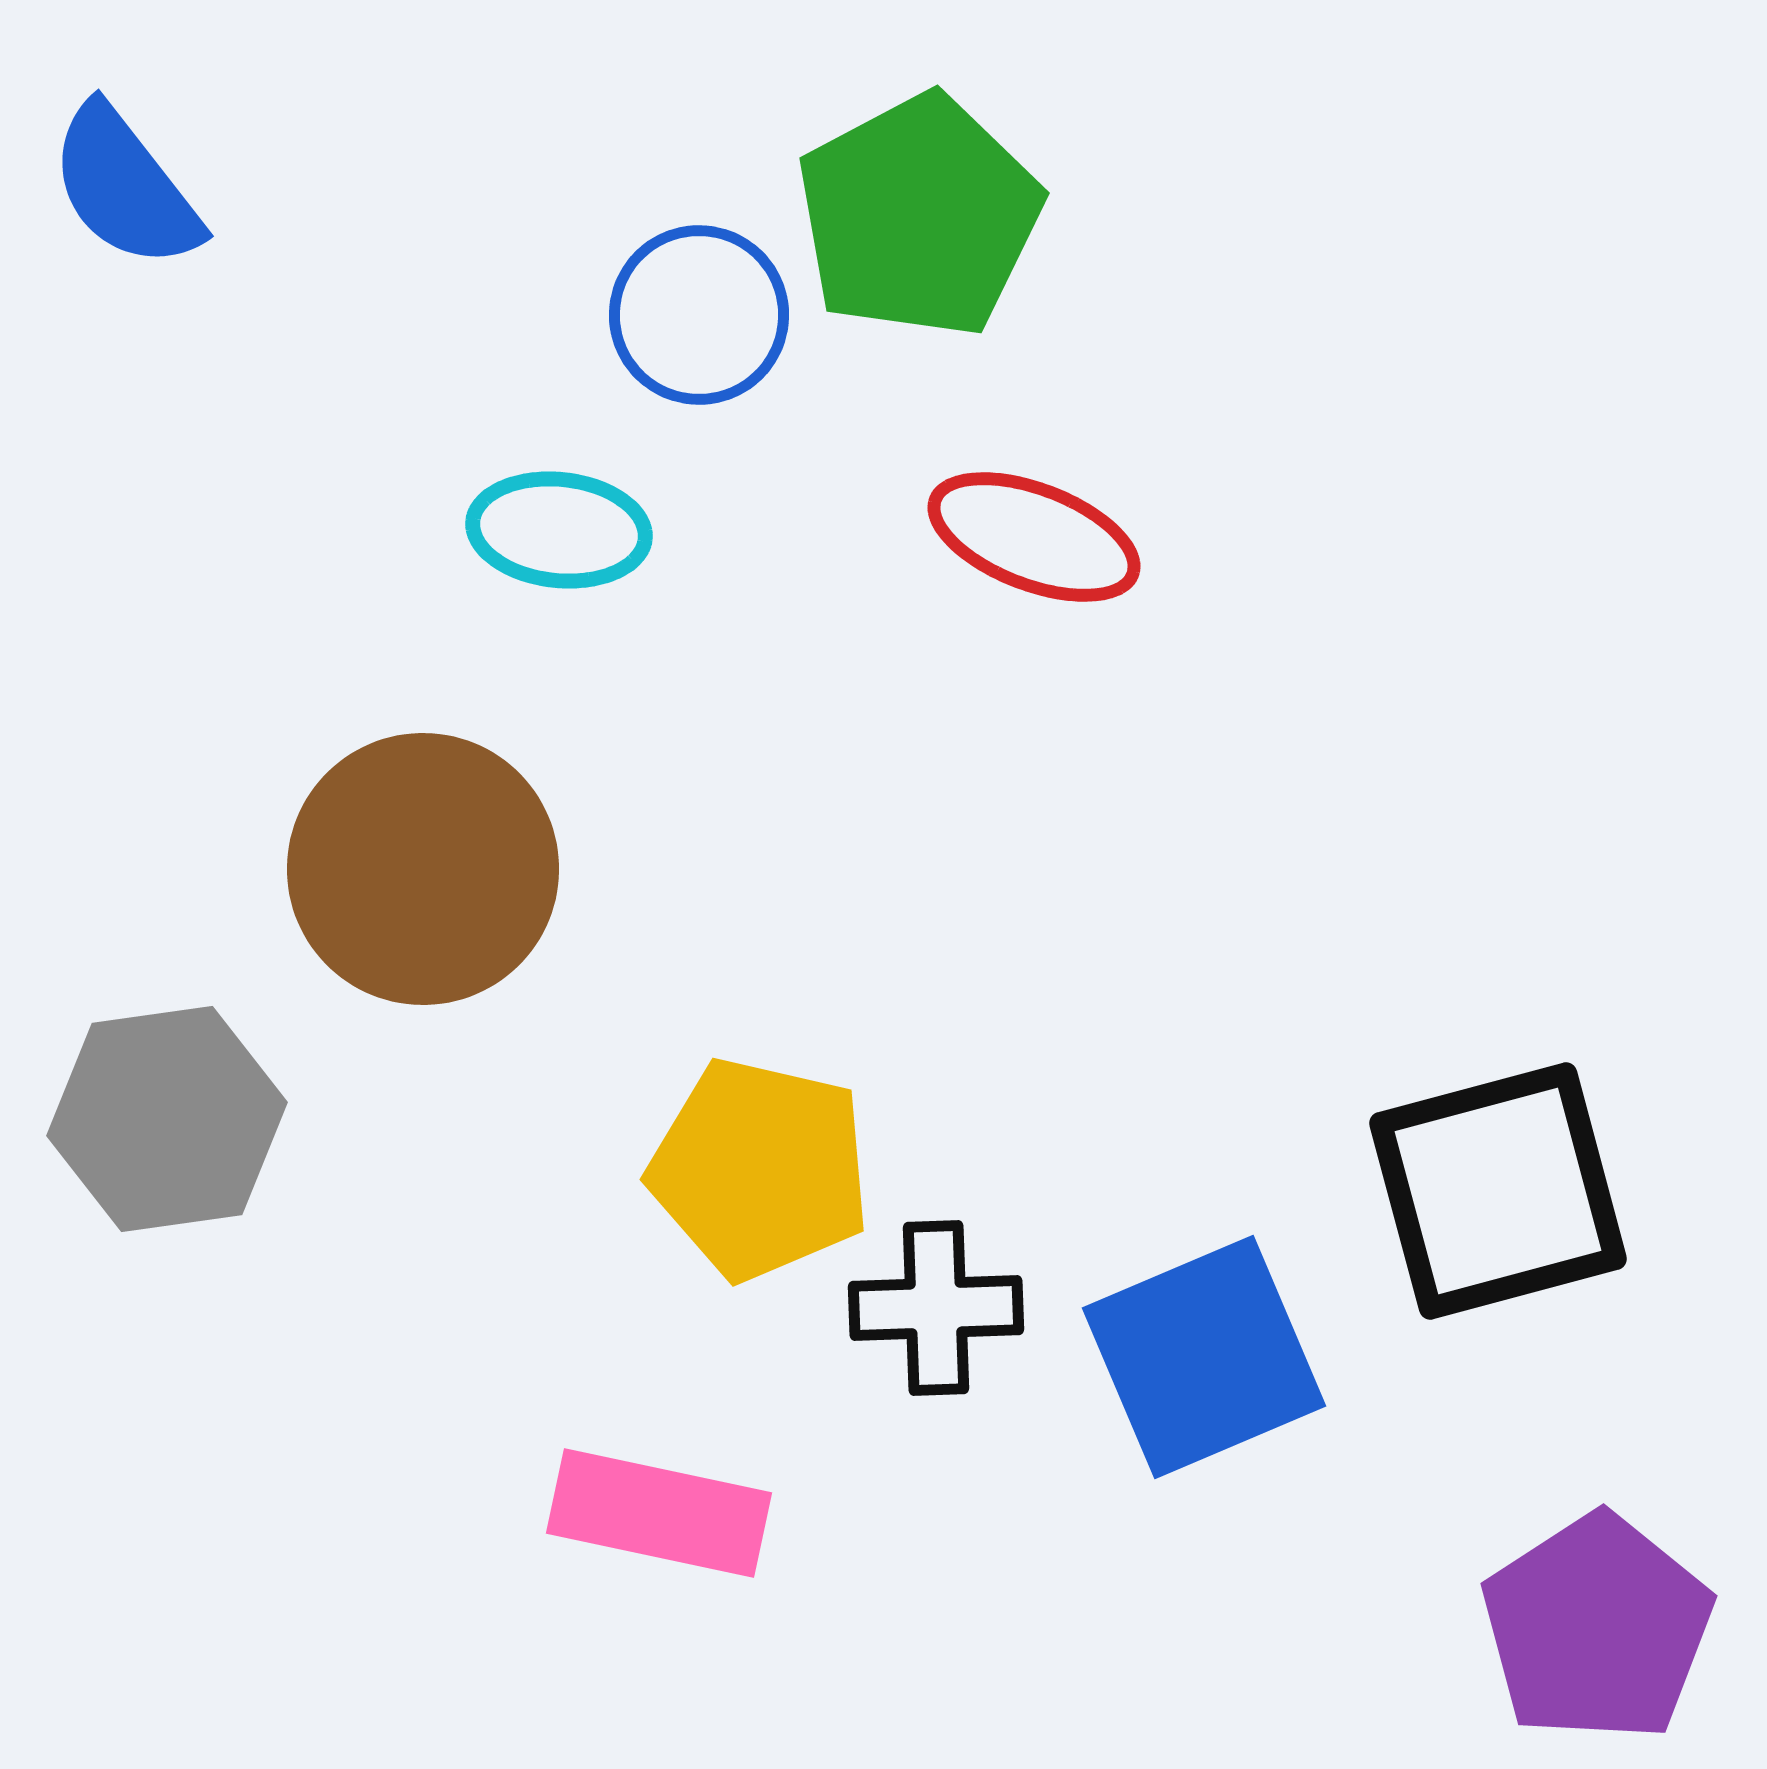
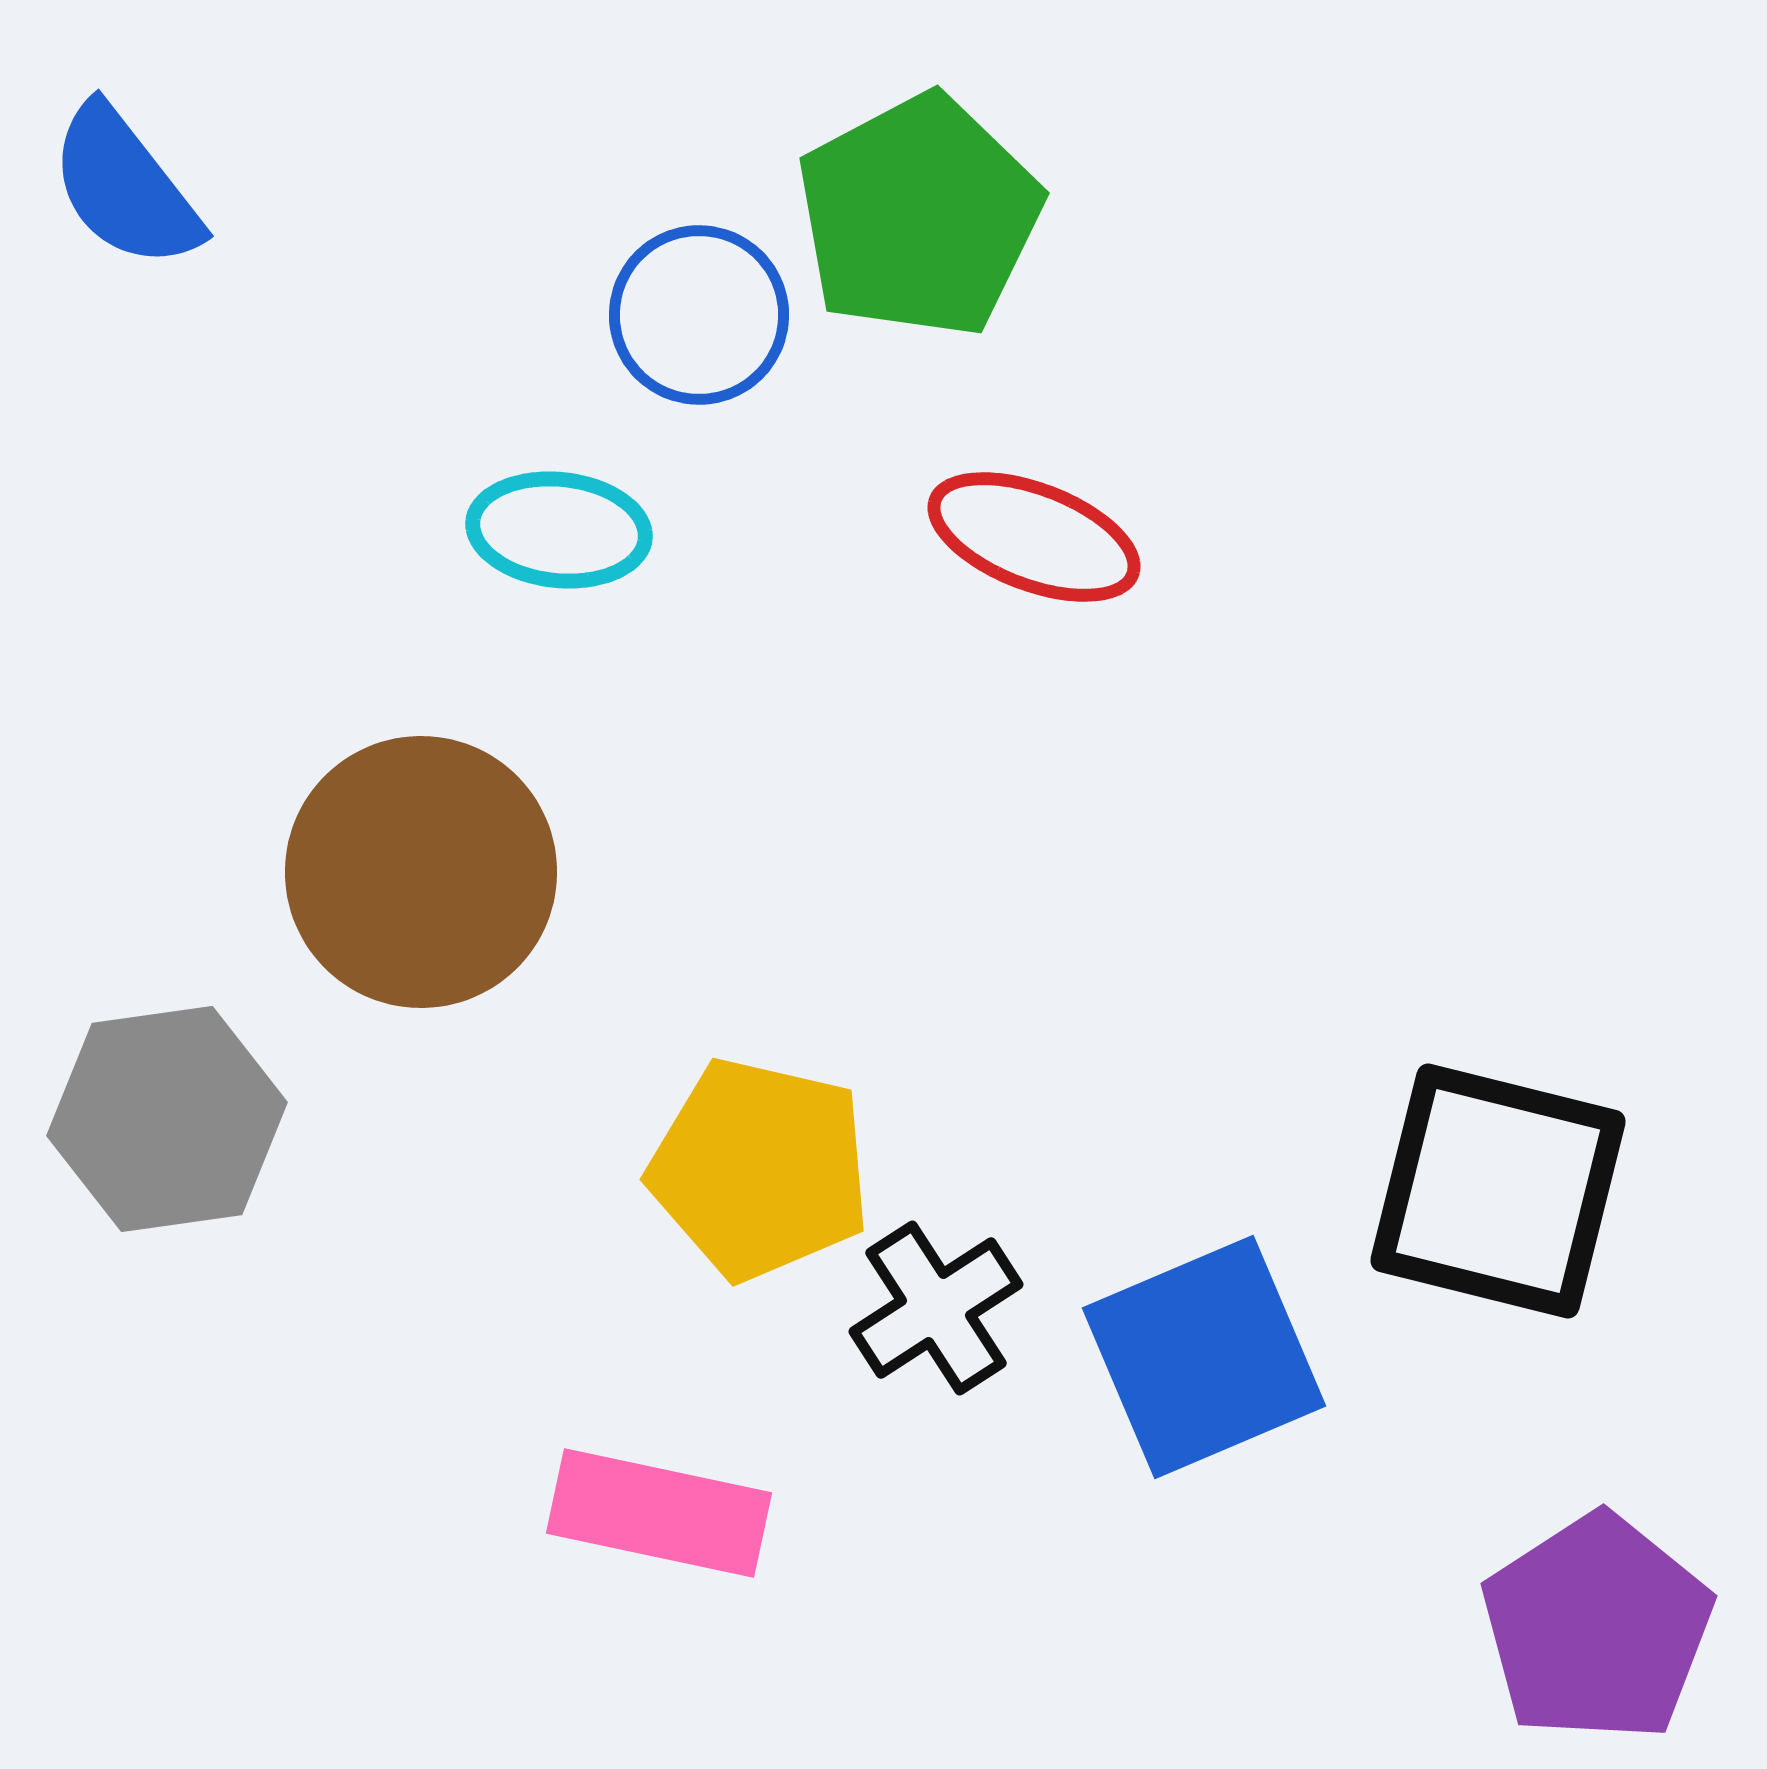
brown circle: moved 2 px left, 3 px down
black square: rotated 29 degrees clockwise
black cross: rotated 31 degrees counterclockwise
